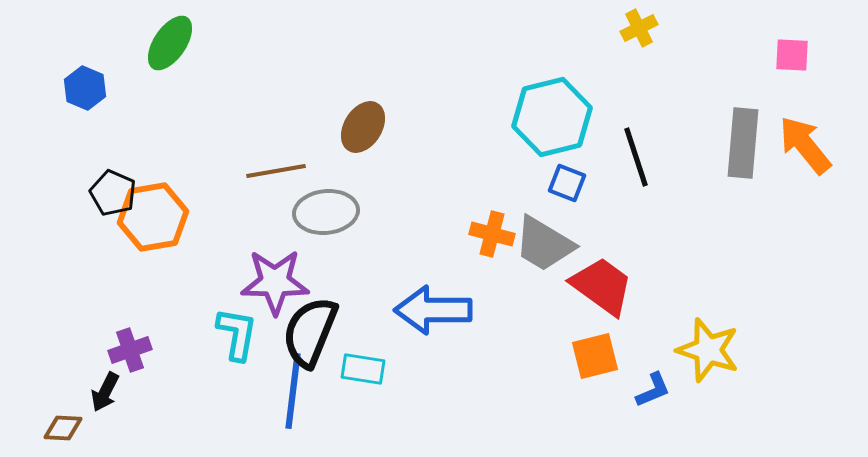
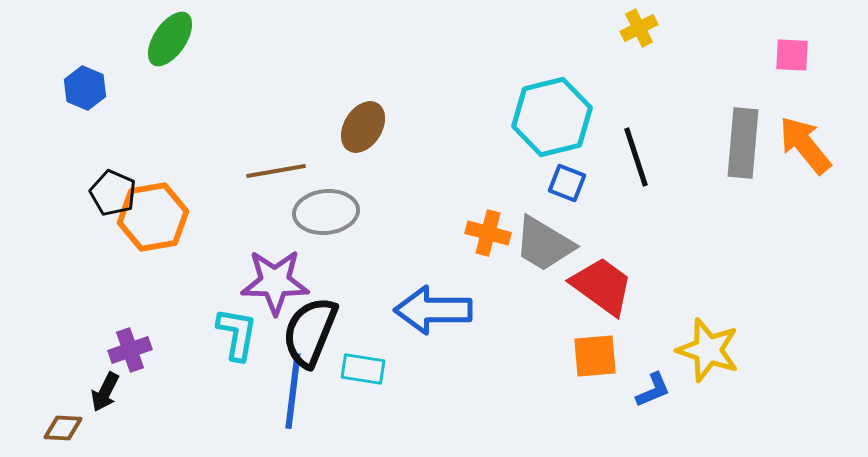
green ellipse: moved 4 px up
orange cross: moved 4 px left, 1 px up
orange square: rotated 9 degrees clockwise
